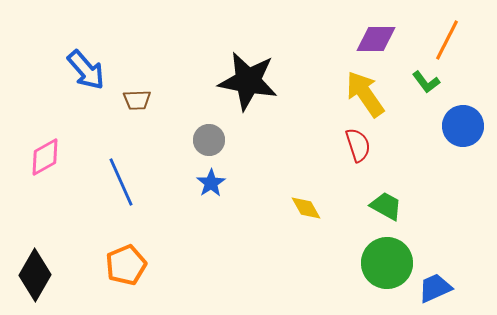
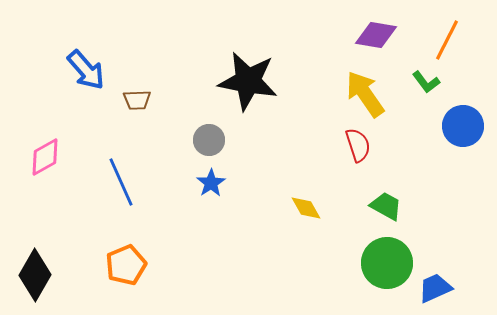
purple diamond: moved 4 px up; rotated 9 degrees clockwise
